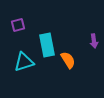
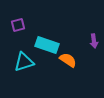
cyan rectangle: rotated 60 degrees counterclockwise
orange semicircle: rotated 24 degrees counterclockwise
